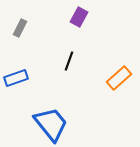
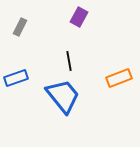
gray rectangle: moved 1 px up
black line: rotated 30 degrees counterclockwise
orange rectangle: rotated 20 degrees clockwise
blue trapezoid: moved 12 px right, 28 px up
